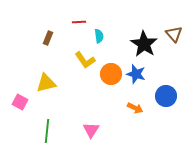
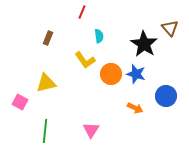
red line: moved 3 px right, 10 px up; rotated 64 degrees counterclockwise
brown triangle: moved 4 px left, 6 px up
green line: moved 2 px left
